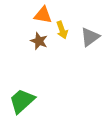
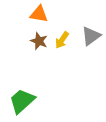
orange triangle: moved 4 px left, 1 px up
yellow arrow: moved 10 px down; rotated 54 degrees clockwise
gray triangle: moved 1 px right, 1 px up
